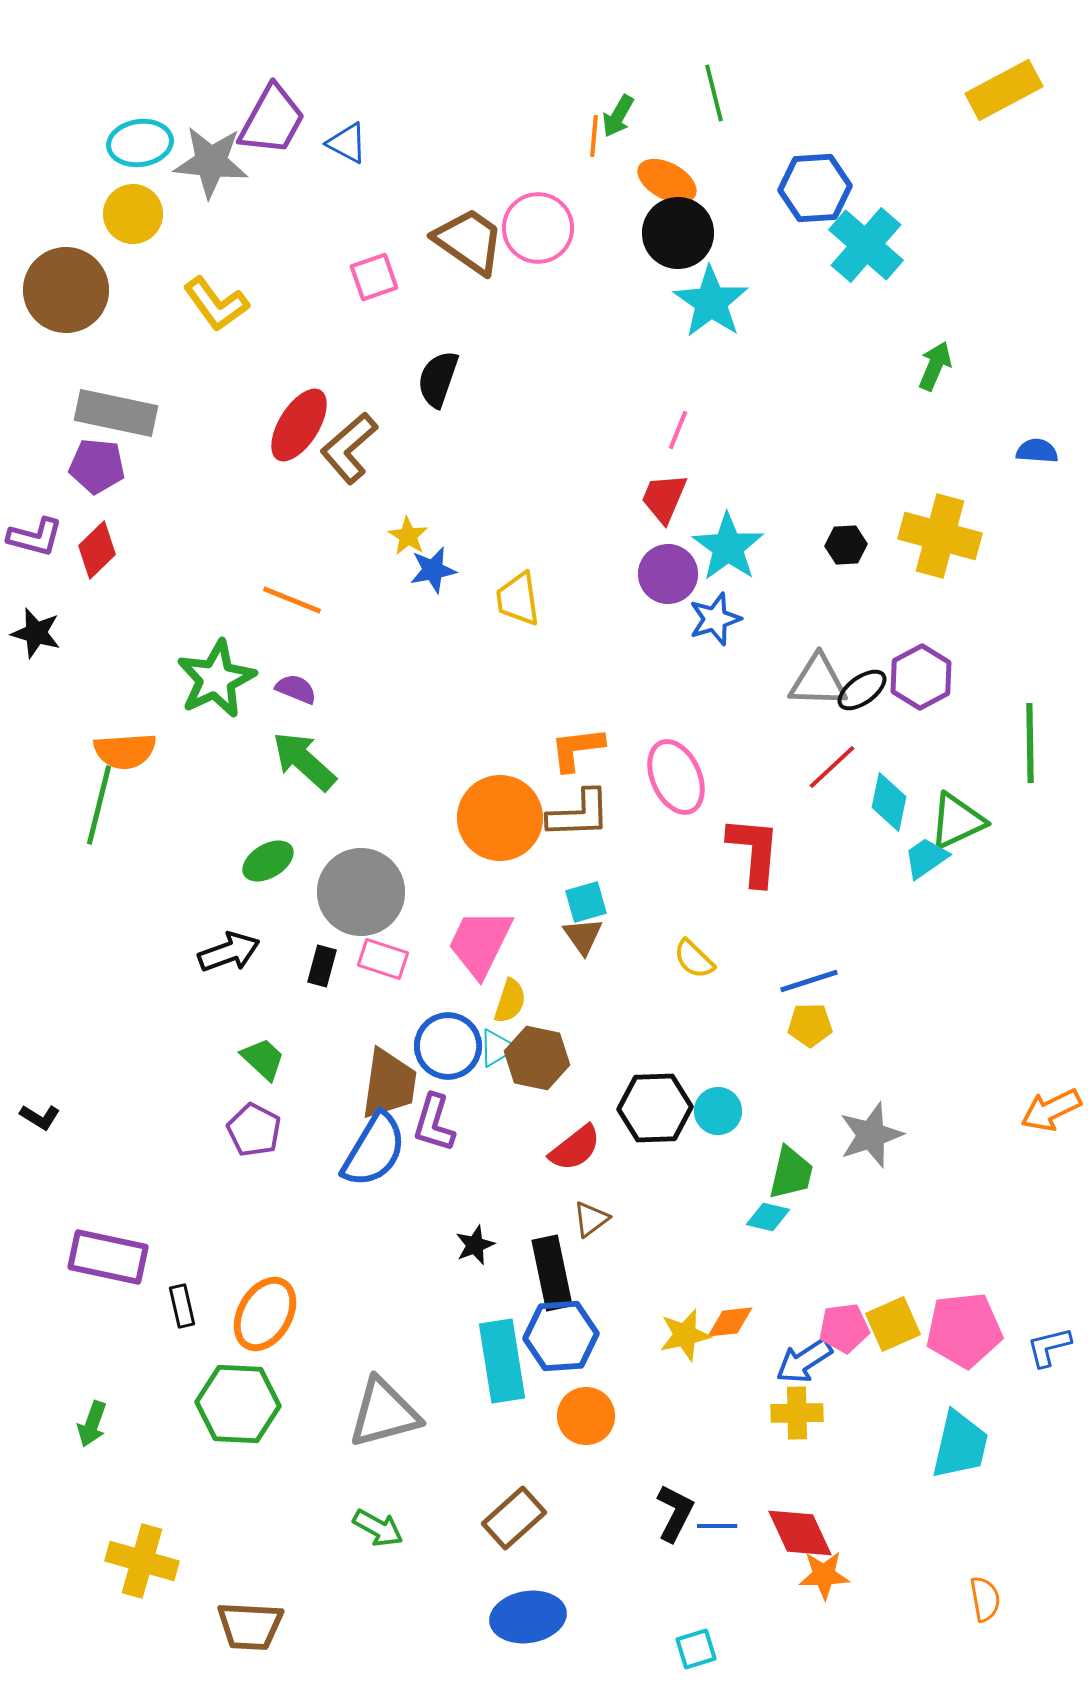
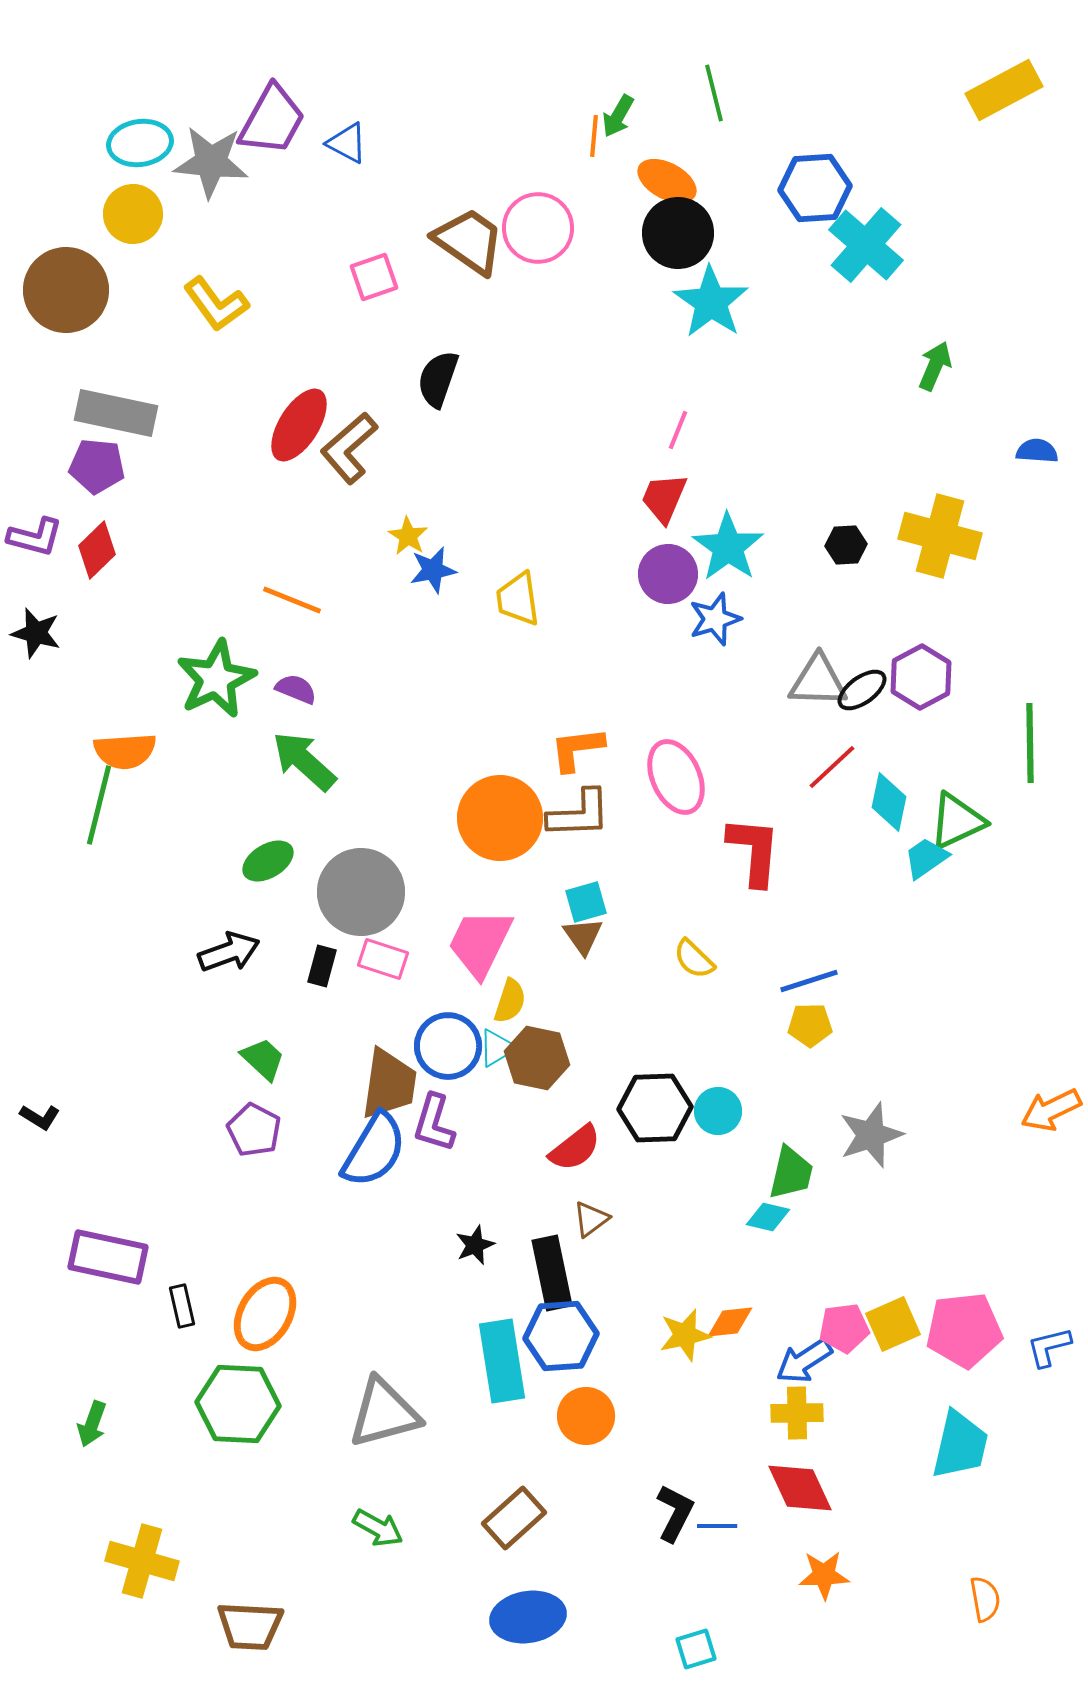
red diamond at (800, 1533): moved 45 px up
